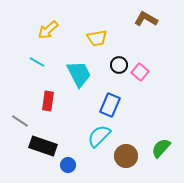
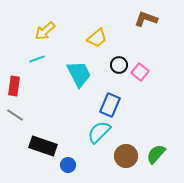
brown L-shape: rotated 10 degrees counterclockwise
yellow arrow: moved 3 px left, 1 px down
yellow trapezoid: rotated 30 degrees counterclockwise
cyan line: moved 3 px up; rotated 49 degrees counterclockwise
red rectangle: moved 34 px left, 15 px up
gray line: moved 5 px left, 6 px up
cyan semicircle: moved 4 px up
green semicircle: moved 5 px left, 6 px down
